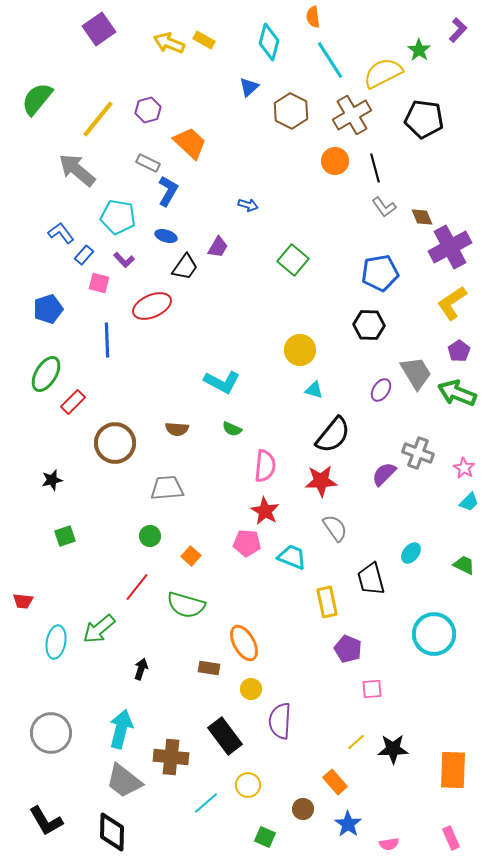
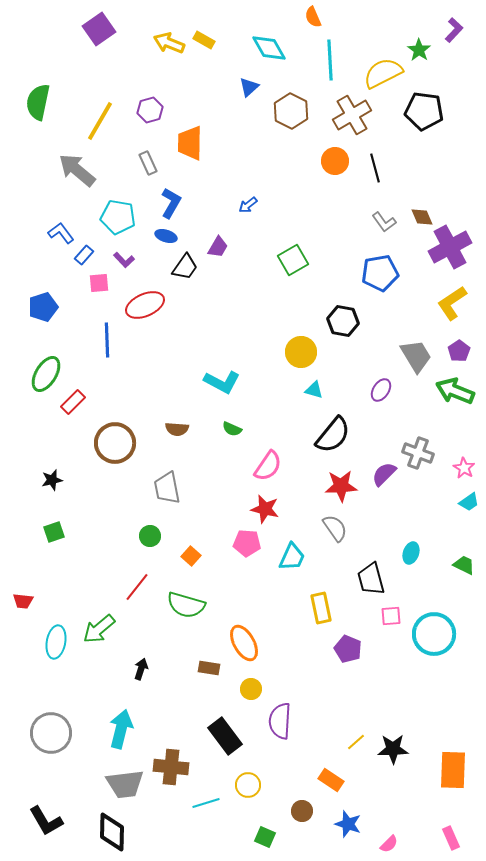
orange semicircle at (313, 17): rotated 15 degrees counterclockwise
purple L-shape at (458, 30): moved 4 px left
cyan diamond at (269, 42): moved 6 px down; rotated 45 degrees counterclockwise
cyan line at (330, 60): rotated 30 degrees clockwise
green semicircle at (37, 99): moved 1 px right, 3 px down; rotated 27 degrees counterclockwise
purple hexagon at (148, 110): moved 2 px right
yellow line at (98, 119): moved 2 px right, 2 px down; rotated 9 degrees counterclockwise
black pentagon at (424, 119): moved 8 px up
orange trapezoid at (190, 143): rotated 132 degrees counterclockwise
gray rectangle at (148, 163): rotated 40 degrees clockwise
blue L-shape at (168, 191): moved 3 px right, 12 px down
blue arrow at (248, 205): rotated 126 degrees clockwise
gray L-shape at (384, 207): moved 15 px down
green square at (293, 260): rotated 20 degrees clockwise
pink square at (99, 283): rotated 20 degrees counterclockwise
red ellipse at (152, 306): moved 7 px left, 1 px up
blue pentagon at (48, 309): moved 5 px left, 2 px up
black hexagon at (369, 325): moved 26 px left, 4 px up; rotated 8 degrees clockwise
yellow circle at (300, 350): moved 1 px right, 2 px down
gray trapezoid at (416, 373): moved 17 px up
green arrow at (457, 393): moved 2 px left, 2 px up
pink semicircle at (265, 466): moved 3 px right; rotated 28 degrees clockwise
red star at (321, 481): moved 20 px right, 5 px down
gray trapezoid at (167, 488): rotated 96 degrees counterclockwise
cyan trapezoid at (469, 502): rotated 10 degrees clockwise
red star at (265, 511): moved 2 px up; rotated 16 degrees counterclockwise
green square at (65, 536): moved 11 px left, 4 px up
cyan ellipse at (411, 553): rotated 20 degrees counterclockwise
cyan trapezoid at (292, 557): rotated 92 degrees clockwise
yellow rectangle at (327, 602): moved 6 px left, 6 px down
pink square at (372, 689): moved 19 px right, 73 px up
brown cross at (171, 757): moved 10 px down
gray trapezoid at (124, 781): moved 1 px right, 3 px down; rotated 45 degrees counterclockwise
orange rectangle at (335, 782): moved 4 px left, 2 px up; rotated 15 degrees counterclockwise
cyan line at (206, 803): rotated 24 degrees clockwise
brown circle at (303, 809): moved 1 px left, 2 px down
blue star at (348, 824): rotated 16 degrees counterclockwise
pink semicircle at (389, 844): rotated 36 degrees counterclockwise
